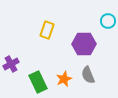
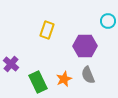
purple hexagon: moved 1 px right, 2 px down
purple cross: rotated 21 degrees counterclockwise
